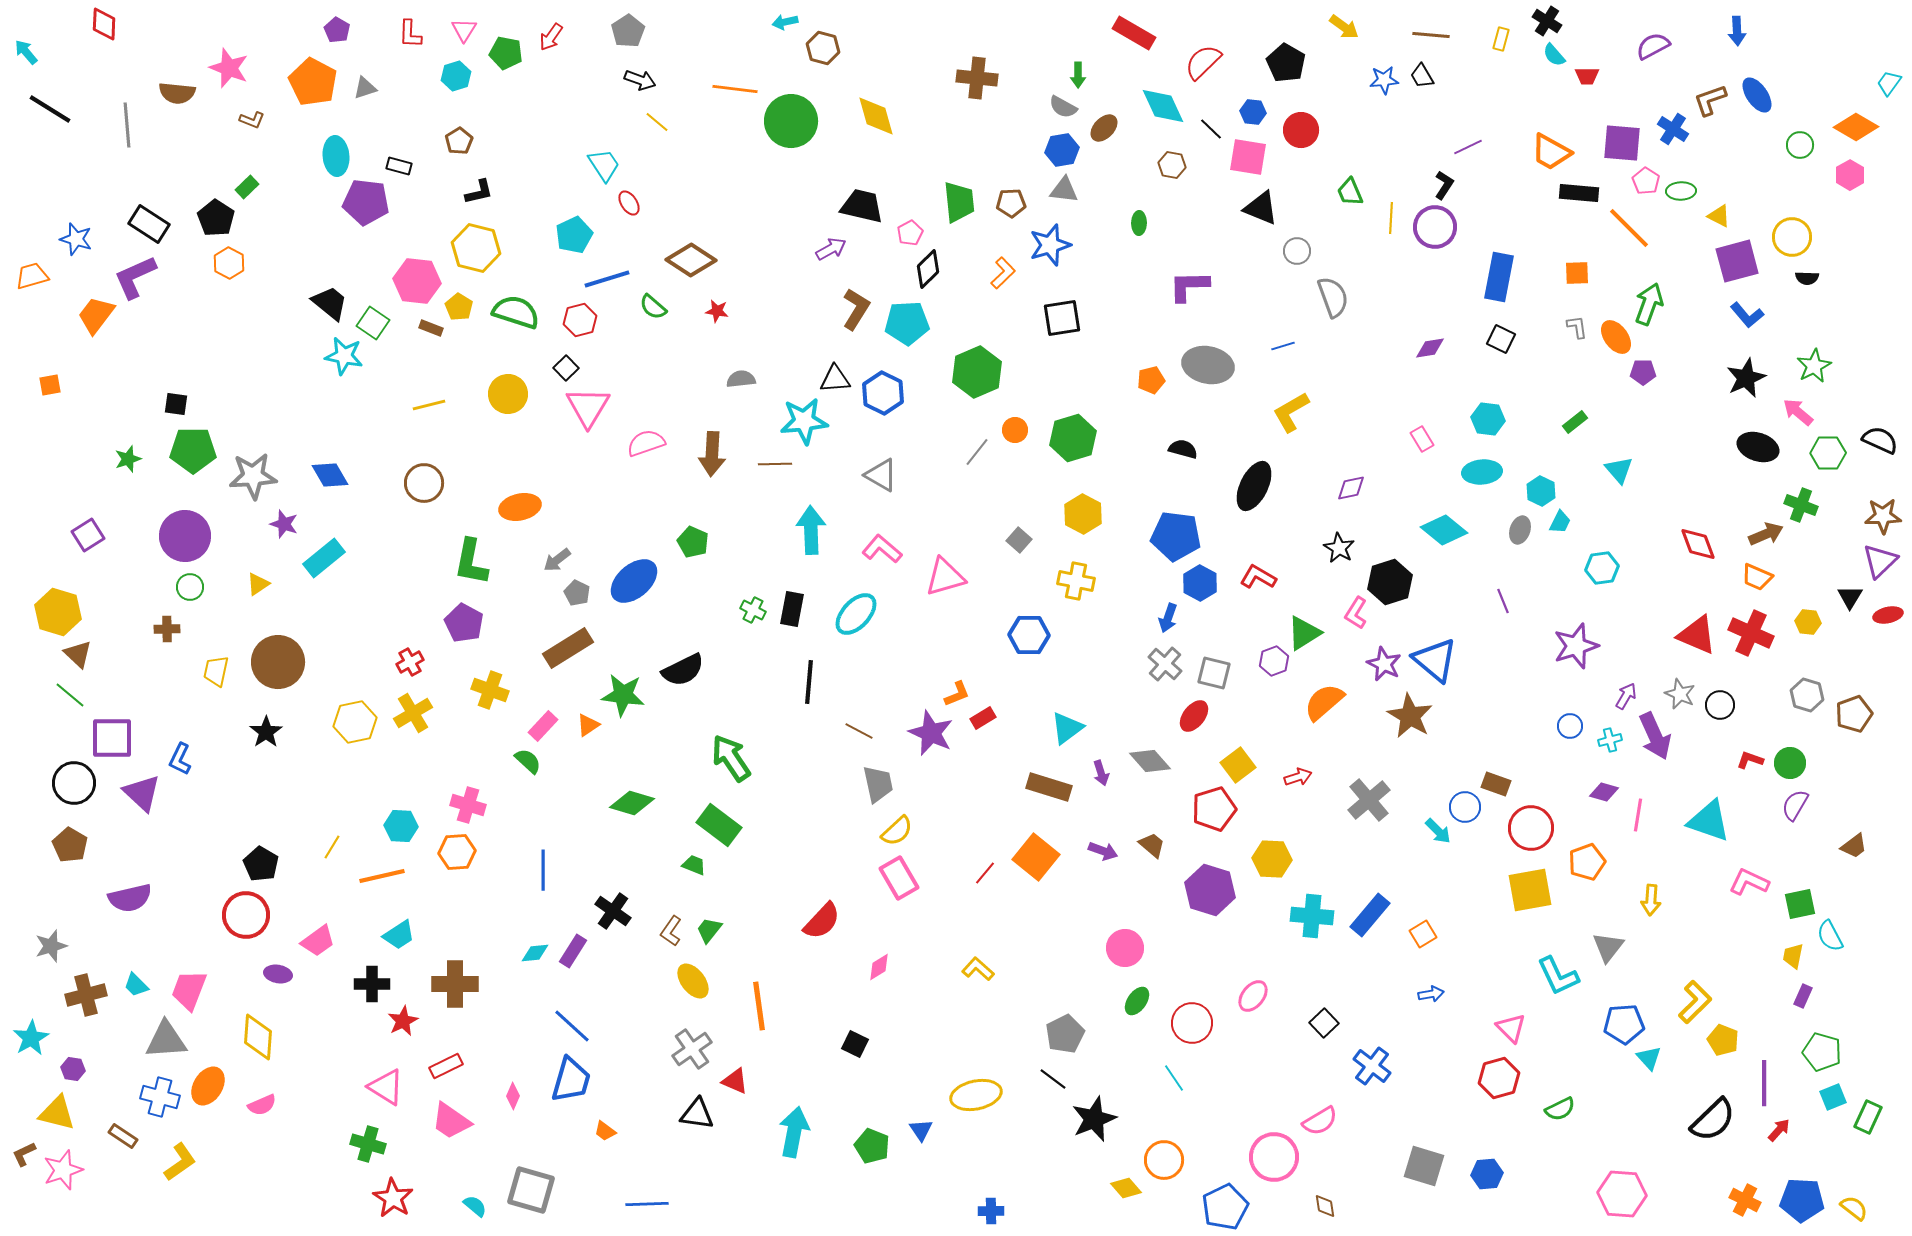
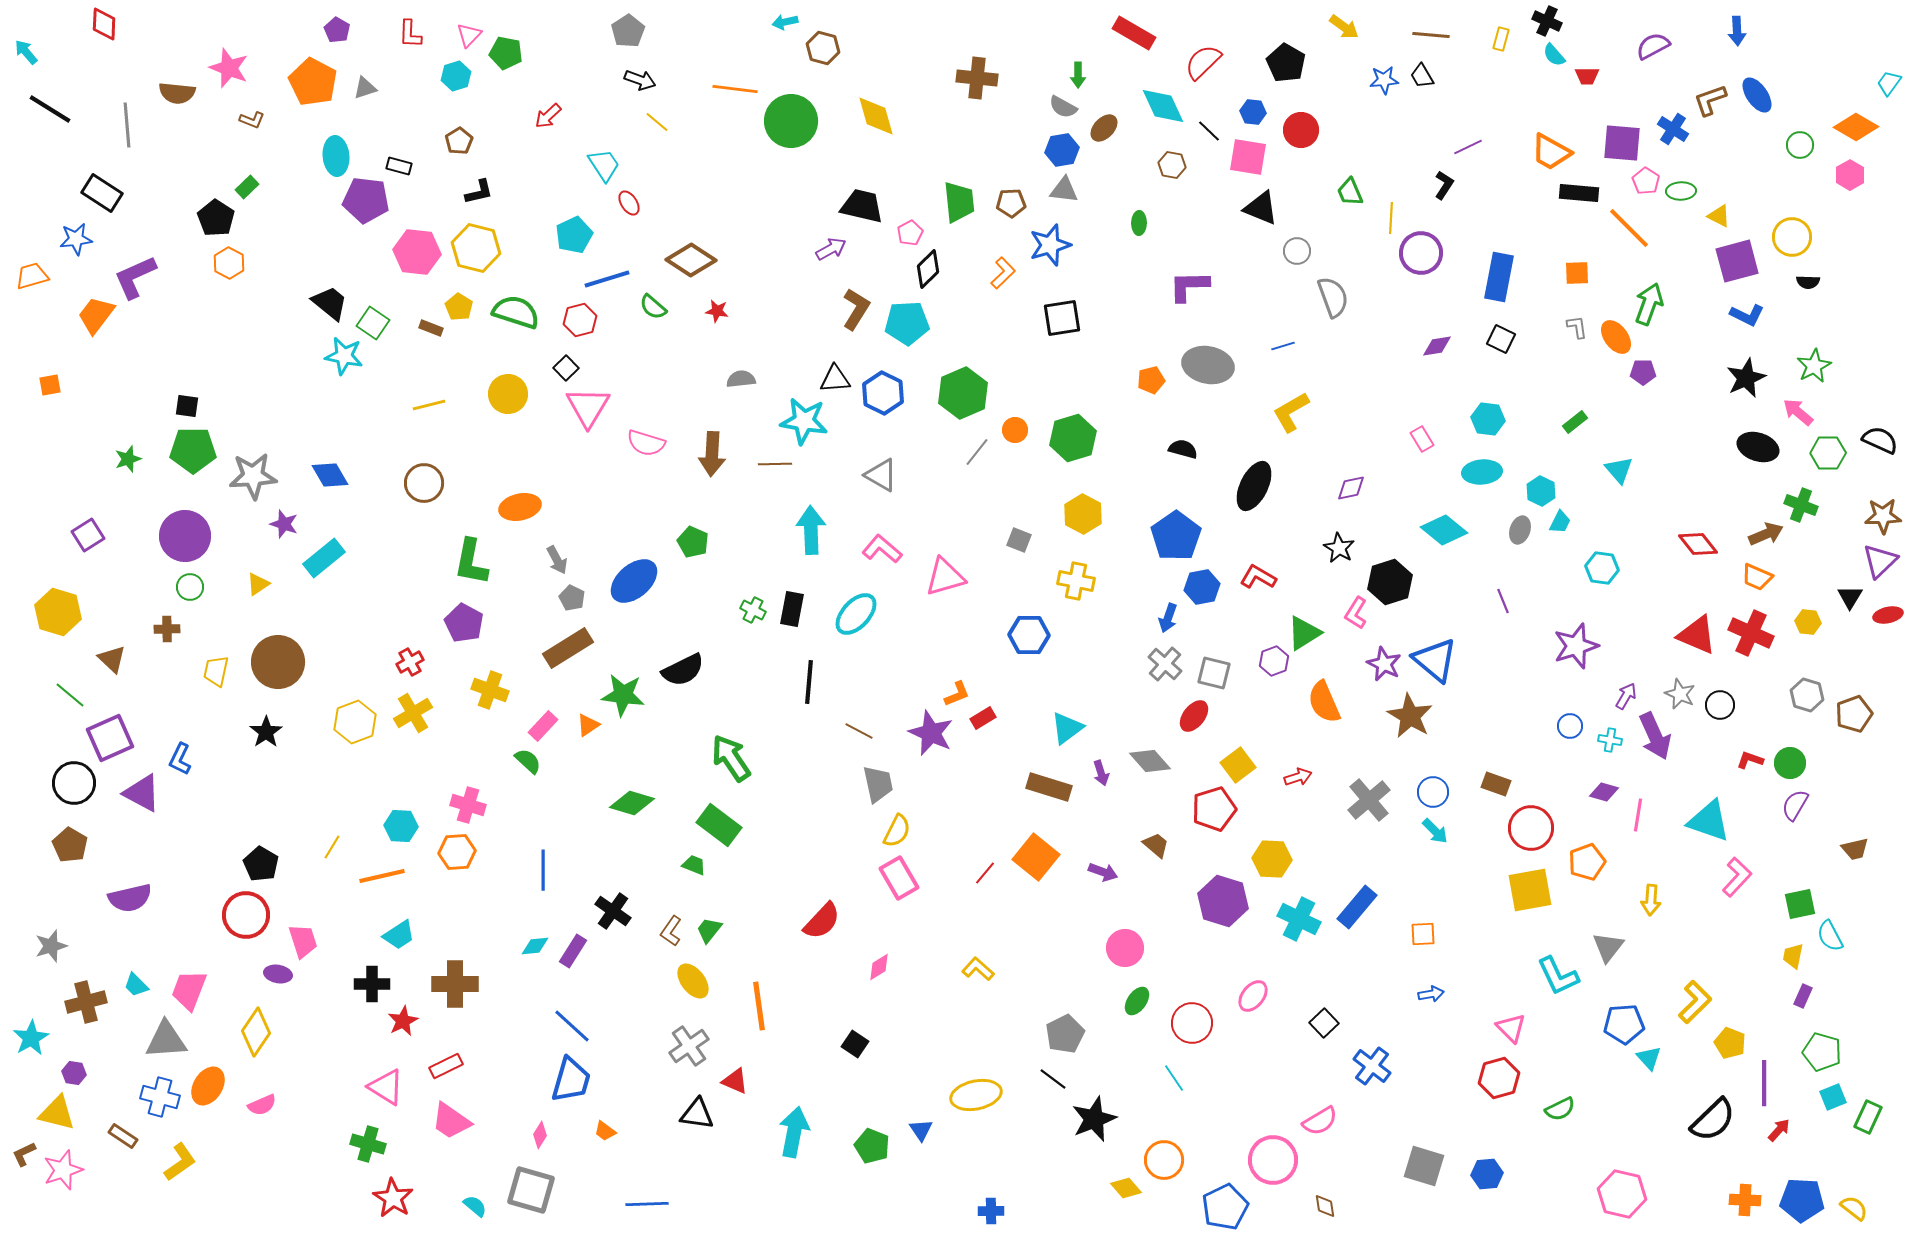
black cross at (1547, 21): rotated 8 degrees counterclockwise
pink triangle at (464, 30): moved 5 px right, 5 px down; rotated 12 degrees clockwise
red arrow at (551, 37): moved 3 px left, 79 px down; rotated 12 degrees clockwise
black line at (1211, 129): moved 2 px left, 2 px down
purple pentagon at (366, 202): moved 2 px up
black rectangle at (149, 224): moved 47 px left, 31 px up
purple circle at (1435, 227): moved 14 px left, 26 px down
blue star at (76, 239): rotated 24 degrees counterclockwise
black semicircle at (1807, 278): moved 1 px right, 4 px down
pink hexagon at (417, 281): moved 29 px up
blue L-shape at (1747, 315): rotated 24 degrees counterclockwise
purple diamond at (1430, 348): moved 7 px right, 2 px up
green hexagon at (977, 372): moved 14 px left, 21 px down
black square at (176, 404): moved 11 px right, 2 px down
cyan star at (804, 421): rotated 15 degrees clockwise
pink semicircle at (646, 443): rotated 144 degrees counterclockwise
blue pentagon at (1176, 536): rotated 30 degrees clockwise
gray square at (1019, 540): rotated 20 degrees counterclockwise
red diamond at (1698, 544): rotated 18 degrees counterclockwise
gray arrow at (557, 560): rotated 80 degrees counterclockwise
cyan hexagon at (1602, 568): rotated 16 degrees clockwise
blue hexagon at (1200, 583): moved 2 px right, 4 px down; rotated 20 degrees clockwise
gray pentagon at (577, 593): moved 5 px left, 5 px down
brown triangle at (78, 654): moved 34 px right, 5 px down
orange semicircle at (1324, 702): rotated 72 degrees counterclockwise
yellow hexagon at (355, 722): rotated 9 degrees counterclockwise
purple square at (112, 738): moved 2 px left; rotated 24 degrees counterclockwise
cyan cross at (1610, 740): rotated 25 degrees clockwise
purple triangle at (142, 793): rotated 15 degrees counterclockwise
blue circle at (1465, 807): moved 32 px left, 15 px up
yellow semicircle at (897, 831): rotated 20 degrees counterclockwise
cyan arrow at (1438, 831): moved 3 px left
brown trapezoid at (1152, 845): moved 4 px right
brown trapezoid at (1854, 846): moved 1 px right, 3 px down; rotated 24 degrees clockwise
purple arrow at (1103, 851): moved 21 px down
pink L-shape at (1749, 882): moved 12 px left, 5 px up; rotated 108 degrees clockwise
purple hexagon at (1210, 890): moved 13 px right, 11 px down
blue rectangle at (1370, 915): moved 13 px left, 8 px up
cyan cross at (1312, 916): moved 13 px left, 3 px down; rotated 21 degrees clockwise
orange square at (1423, 934): rotated 28 degrees clockwise
pink trapezoid at (318, 941): moved 15 px left; rotated 72 degrees counterclockwise
cyan diamond at (535, 953): moved 7 px up
brown cross at (86, 995): moved 7 px down
yellow diamond at (258, 1037): moved 2 px left, 5 px up; rotated 30 degrees clockwise
yellow pentagon at (1723, 1040): moved 7 px right, 3 px down
black square at (855, 1044): rotated 8 degrees clockwise
gray cross at (692, 1049): moved 3 px left, 3 px up
purple hexagon at (73, 1069): moved 1 px right, 4 px down
pink diamond at (513, 1096): moved 27 px right, 39 px down; rotated 8 degrees clockwise
pink circle at (1274, 1157): moved 1 px left, 3 px down
pink hexagon at (1622, 1194): rotated 9 degrees clockwise
orange cross at (1745, 1200): rotated 24 degrees counterclockwise
